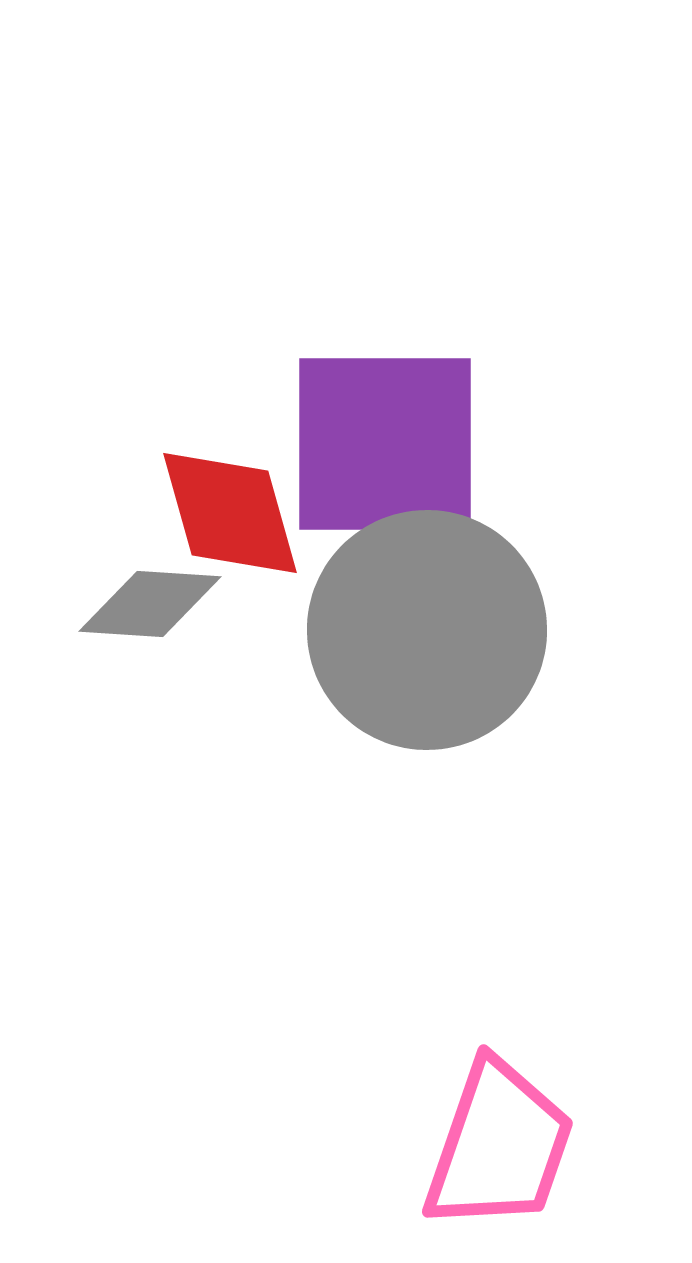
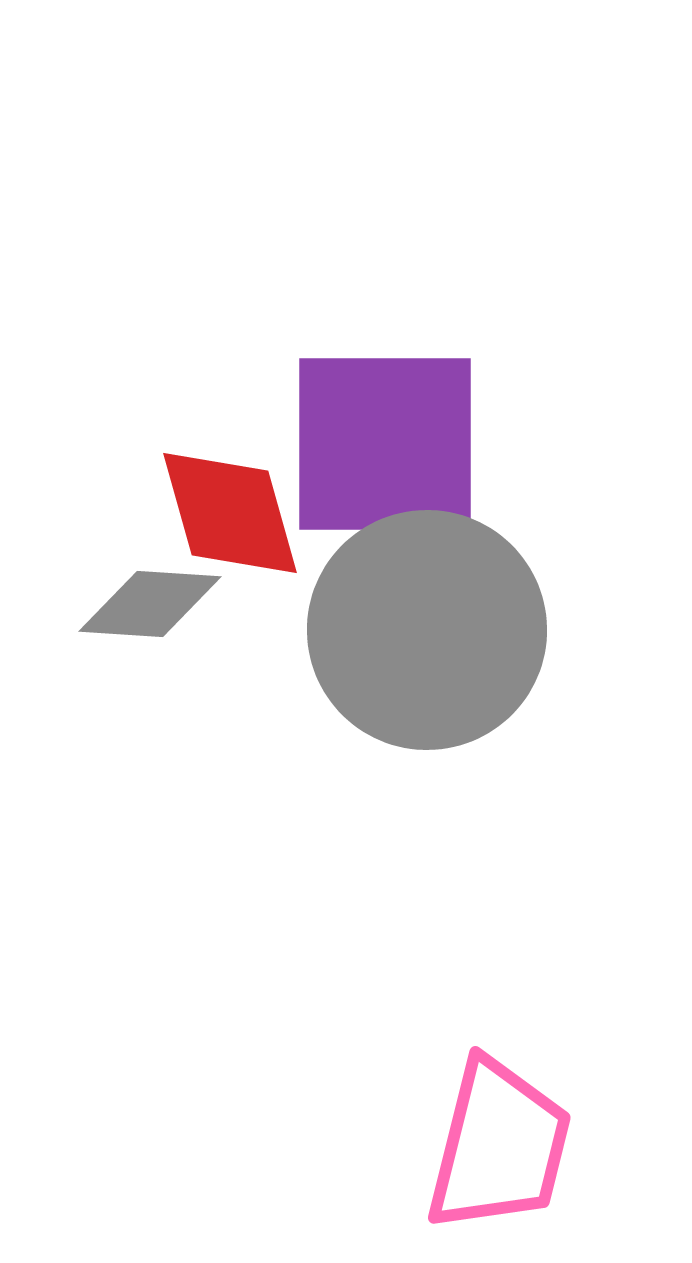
pink trapezoid: rotated 5 degrees counterclockwise
